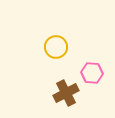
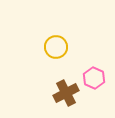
pink hexagon: moved 2 px right, 5 px down; rotated 20 degrees clockwise
